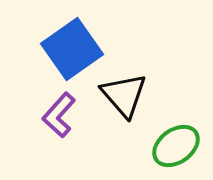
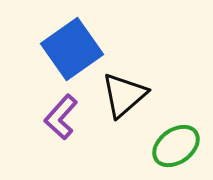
black triangle: rotated 30 degrees clockwise
purple L-shape: moved 2 px right, 2 px down
